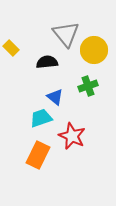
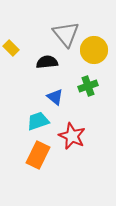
cyan trapezoid: moved 3 px left, 3 px down
